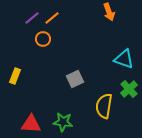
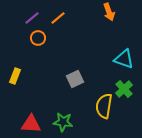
orange line: moved 6 px right
orange circle: moved 5 px left, 1 px up
green cross: moved 5 px left
